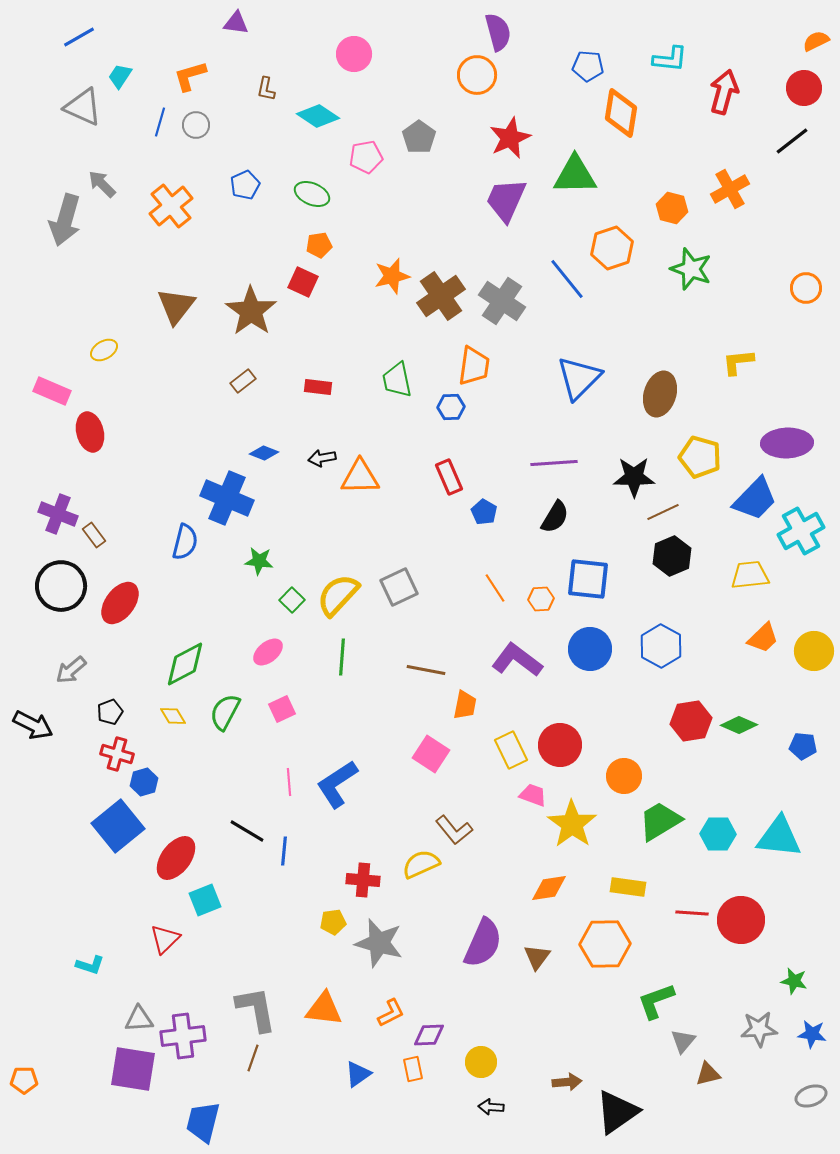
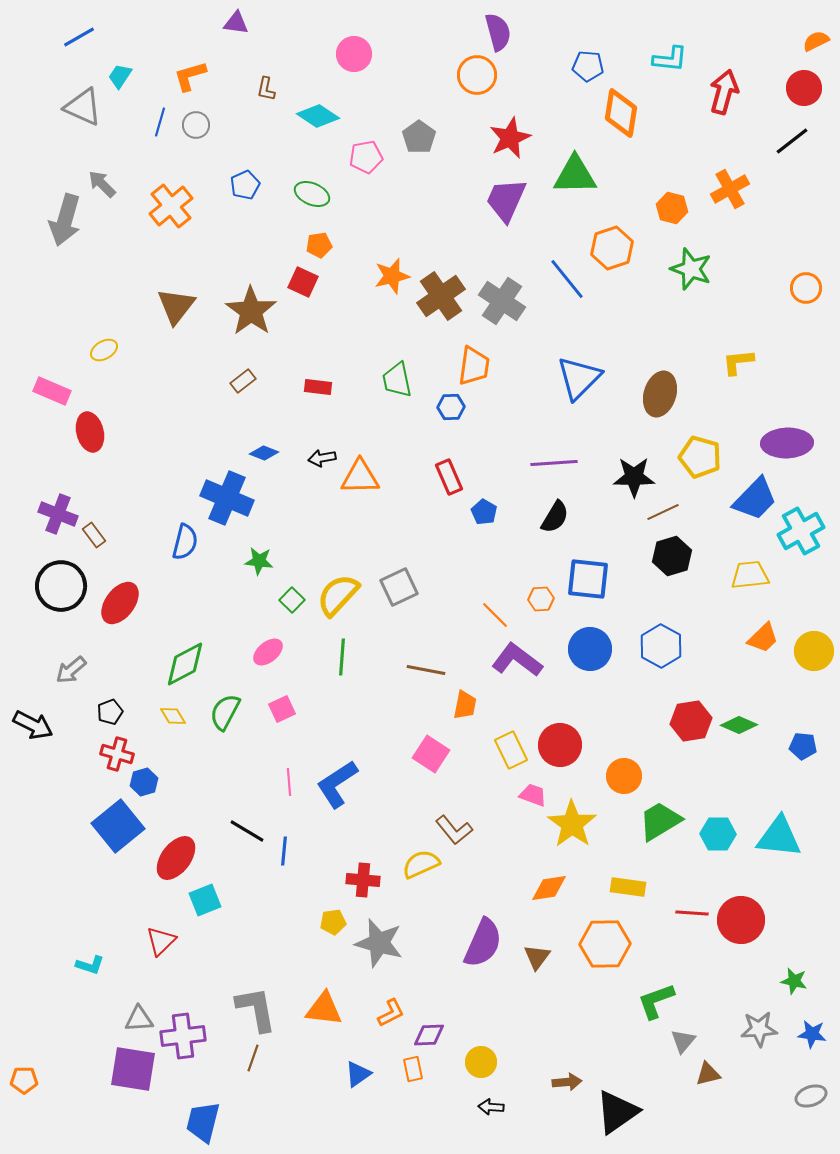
black hexagon at (672, 556): rotated 6 degrees clockwise
orange line at (495, 588): moved 27 px down; rotated 12 degrees counterclockwise
red triangle at (165, 939): moved 4 px left, 2 px down
